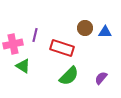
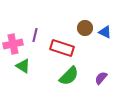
blue triangle: rotated 24 degrees clockwise
